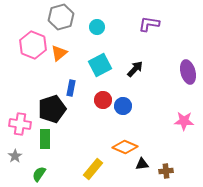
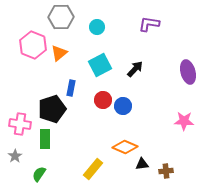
gray hexagon: rotated 15 degrees clockwise
